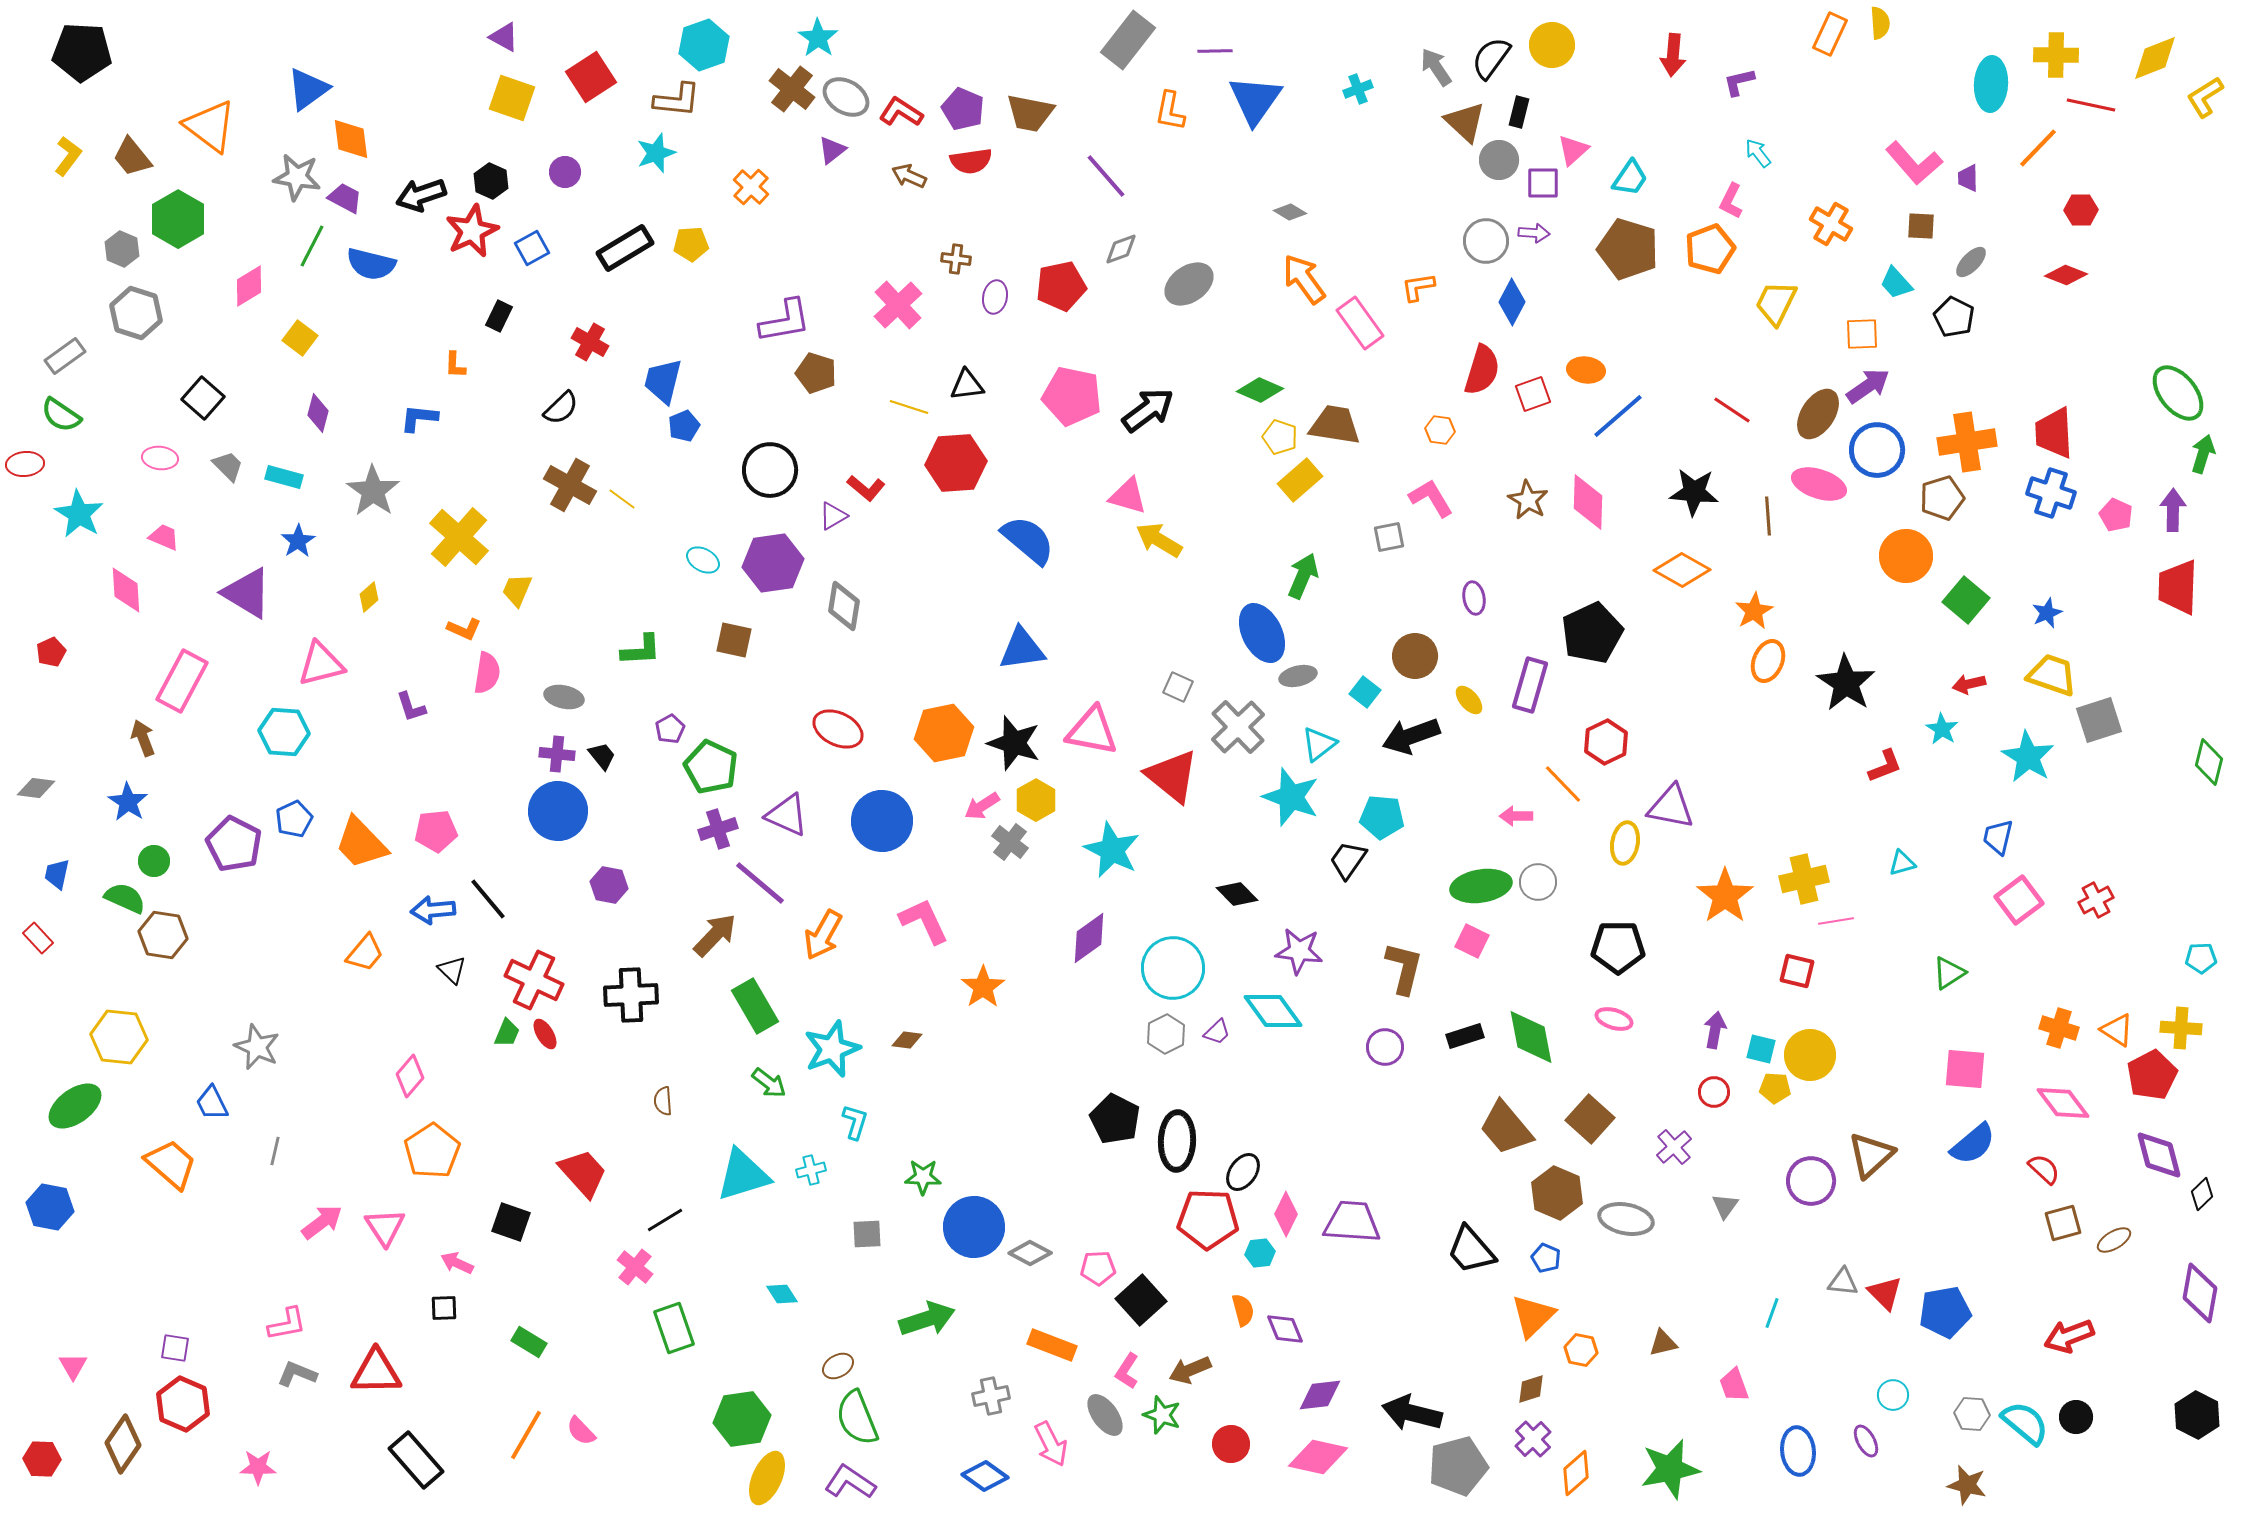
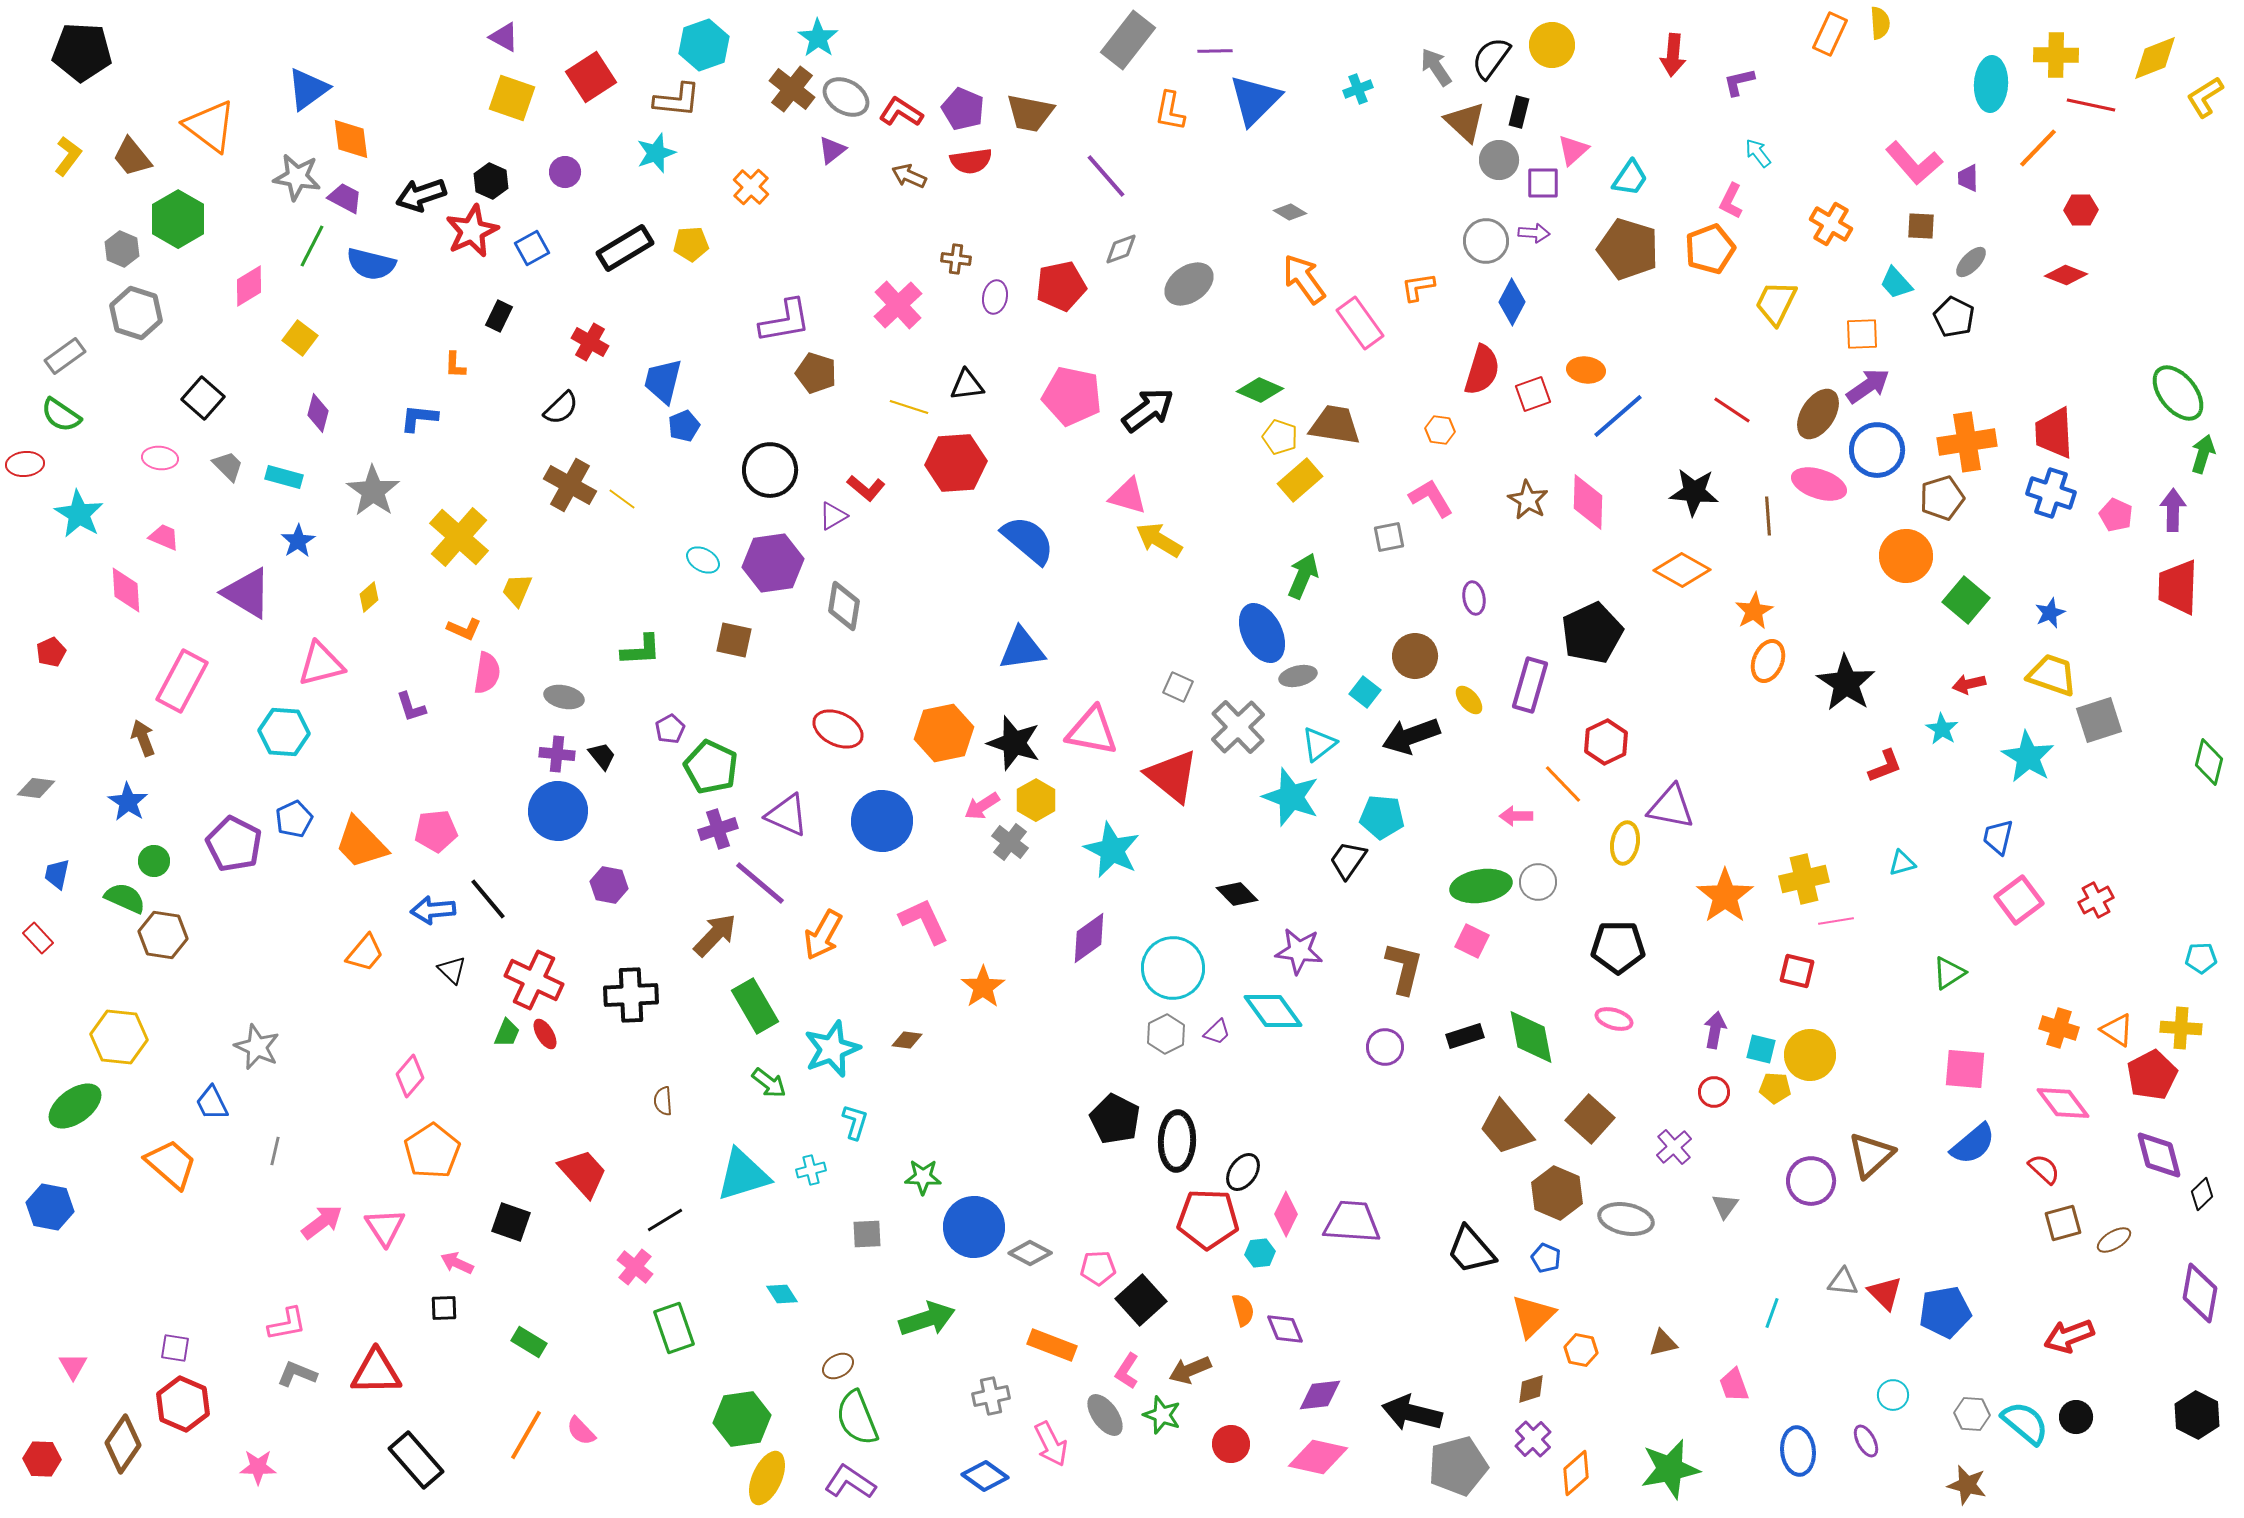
blue triangle at (1255, 100): rotated 10 degrees clockwise
blue star at (2047, 613): moved 3 px right
